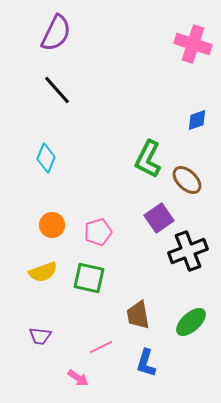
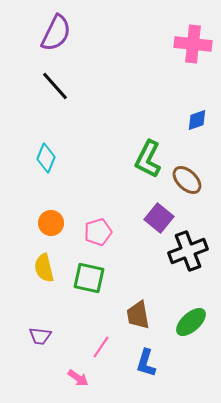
pink cross: rotated 12 degrees counterclockwise
black line: moved 2 px left, 4 px up
purple square: rotated 16 degrees counterclockwise
orange circle: moved 1 px left, 2 px up
yellow semicircle: moved 1 px right, 4 px up; rotated 96 degrees clockwise
pink line: rotated 30 degrees counterclockwise
